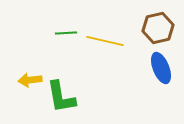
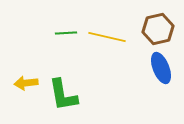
brown hexagon: moved 1 px down
yellow line: moved 2 px right, 4 px up
yellow arrow: moved 4 px left, 3 px down
green L-shape: moved 2 px right, 2 px up
